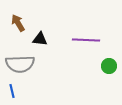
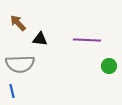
brown arrow: rotated 12 degrees counterclockwise
purple line: moved 1 px right
